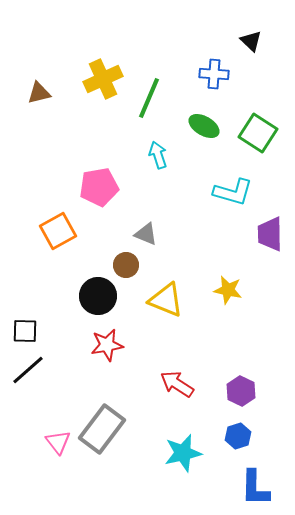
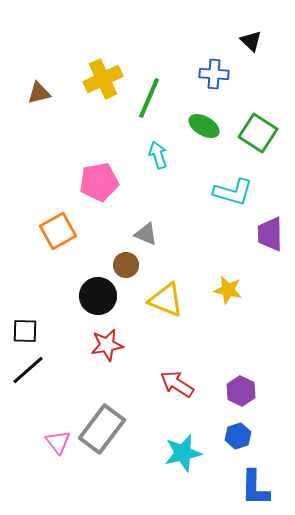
pink pentagon: moved 5 px up
